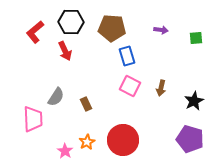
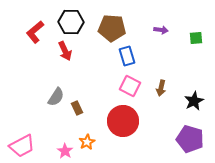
brown rectangle: moved 9 px left, 4 px down
pink trapezoid: moved 11 px left, 27 px down; rotated 64 degrees clockwise
red circle: moved 19 px up
